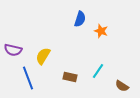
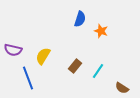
brown rectangle: moved 5 px right, 11 px up; rotated 64 degrees counterclockwise
brown semicircle: moved 2 px down
